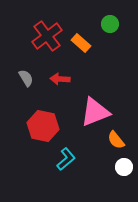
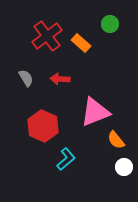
red hexagon: rotated 12 degrees clockwise
